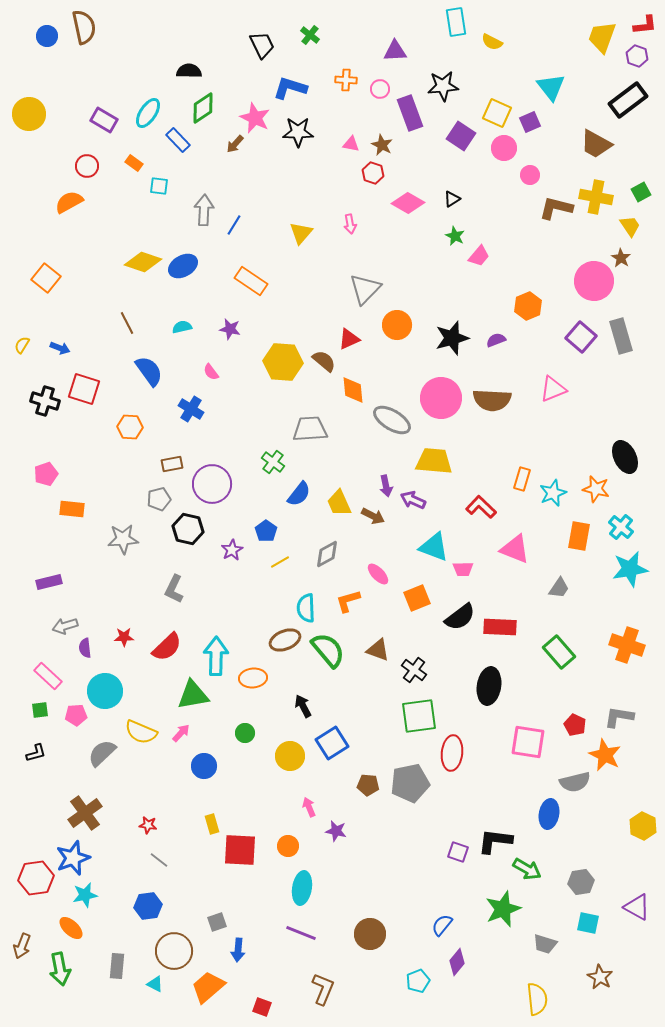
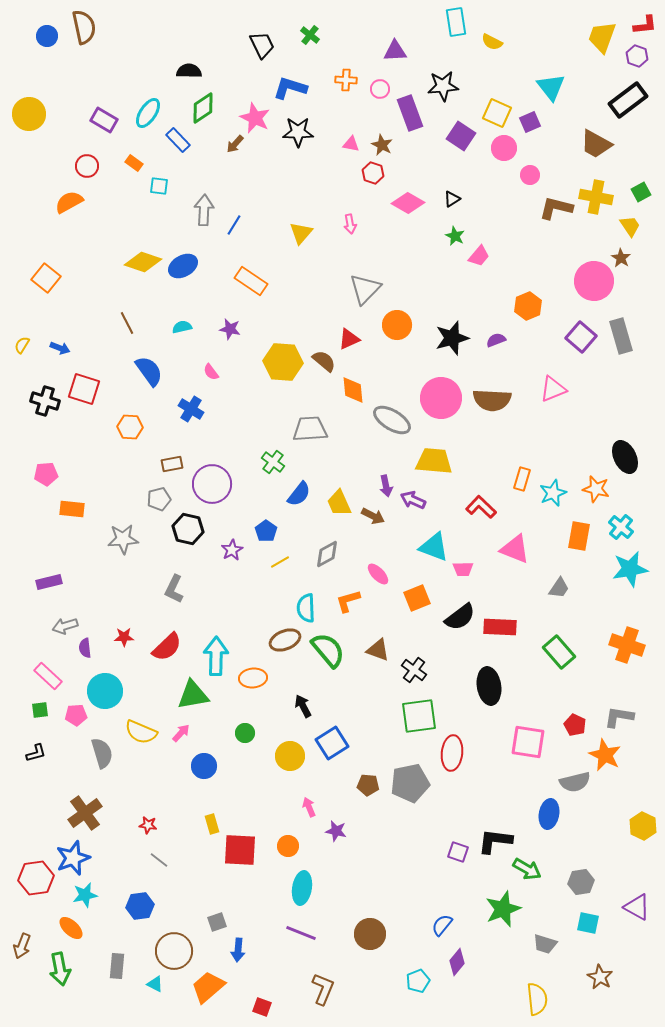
pink pentagon at (46, 474): rotated 15 degrees clockwise
black ellipse at (489, 686): rotated 18 degrees counterclockwise
gray semicircle at (102, 753): rotated 116 degrees clockwise
blue hexagon at (148, 906): moved 8 px left
